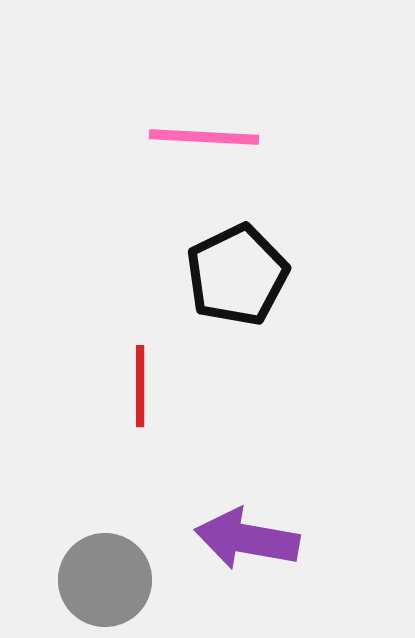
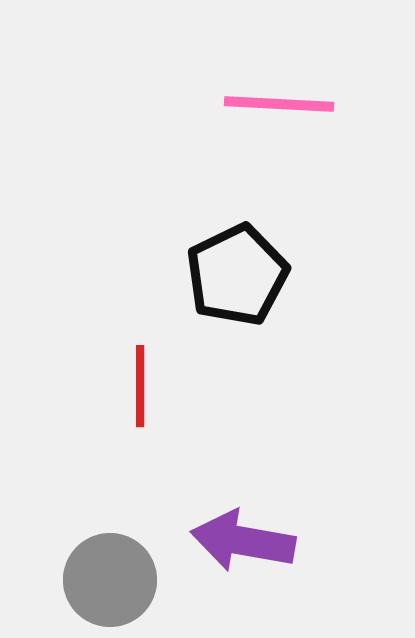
pink line: moved 75 px right, 33 px up
purple arrow: moved 4 px left, 2 px down
gray circle: moved 5 px right
